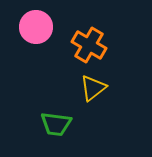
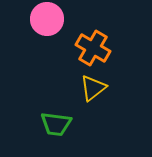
pink circle: moved 11 px right, 8 px up
orange cross: moved 4 px right, 3 px down
